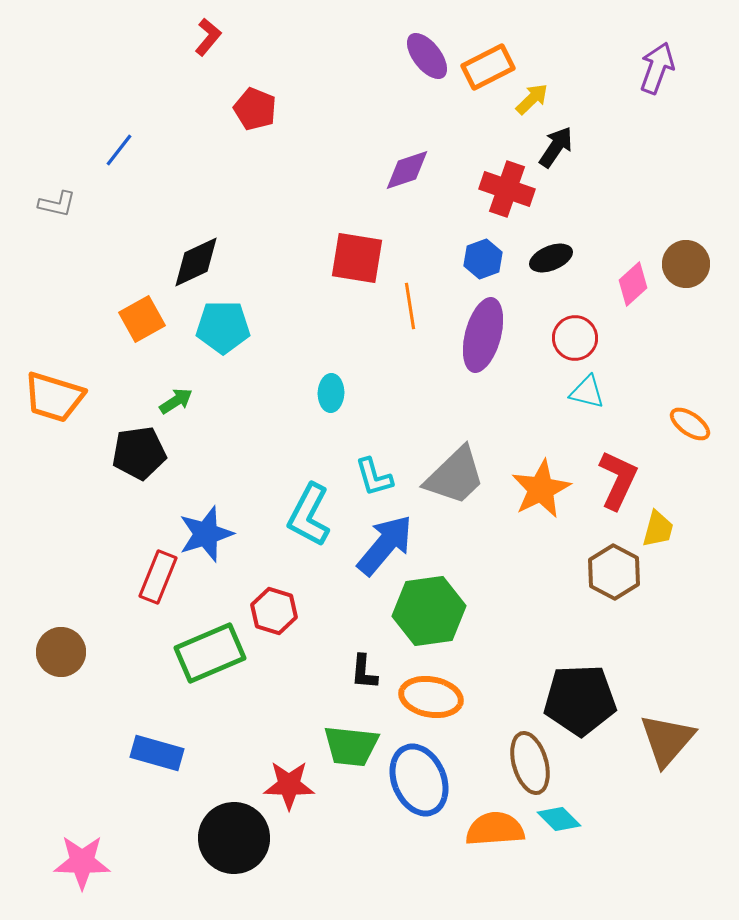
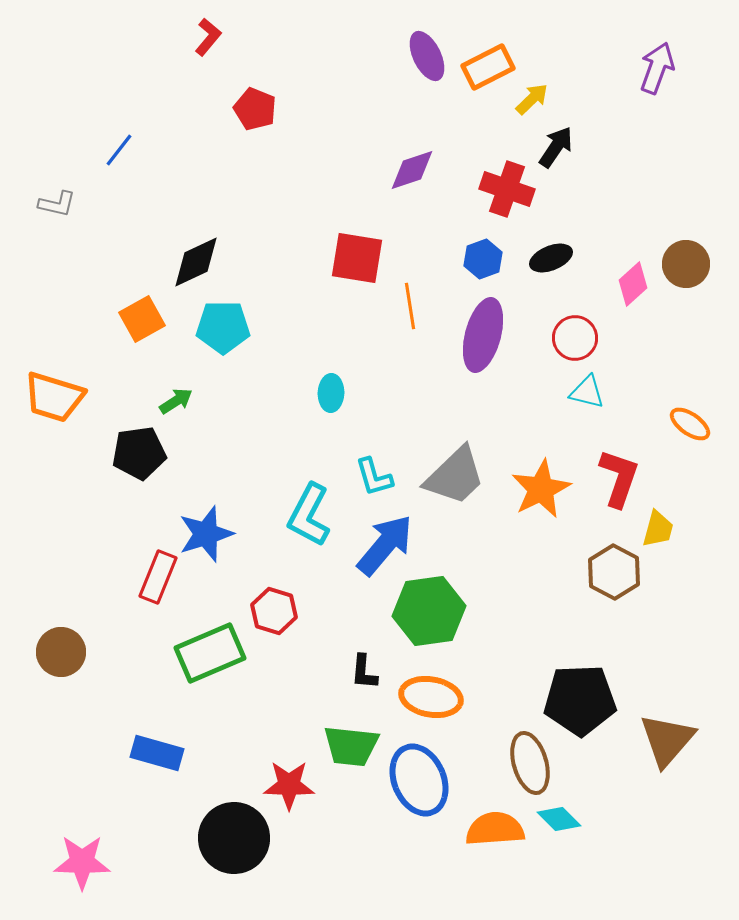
purple ellipse at (427, 56): rotated 12 degrees clockwise
purple diamond at (407, 170): moved 5 px right
red L-shape at (618, 480): moved 1 px right, 2 px up; rotated 6 degrees counterclockwise
